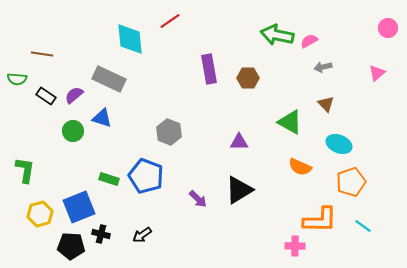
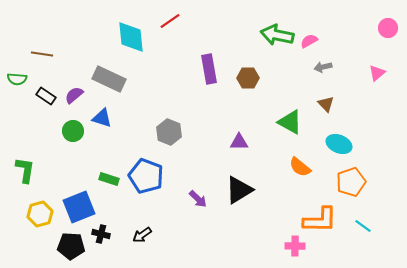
cyan diamond: moved 1 px right, 2 px up
orange semicircle: rotated 15 degrees clockwise
